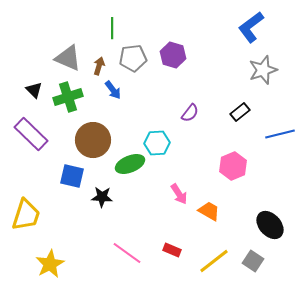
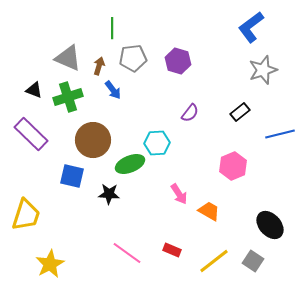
purple hexagon: moved 5 px right, 6 px down
black triangle: rotated 24 degrees counterclockwise
black star: moved 7 px right, 3 px up
